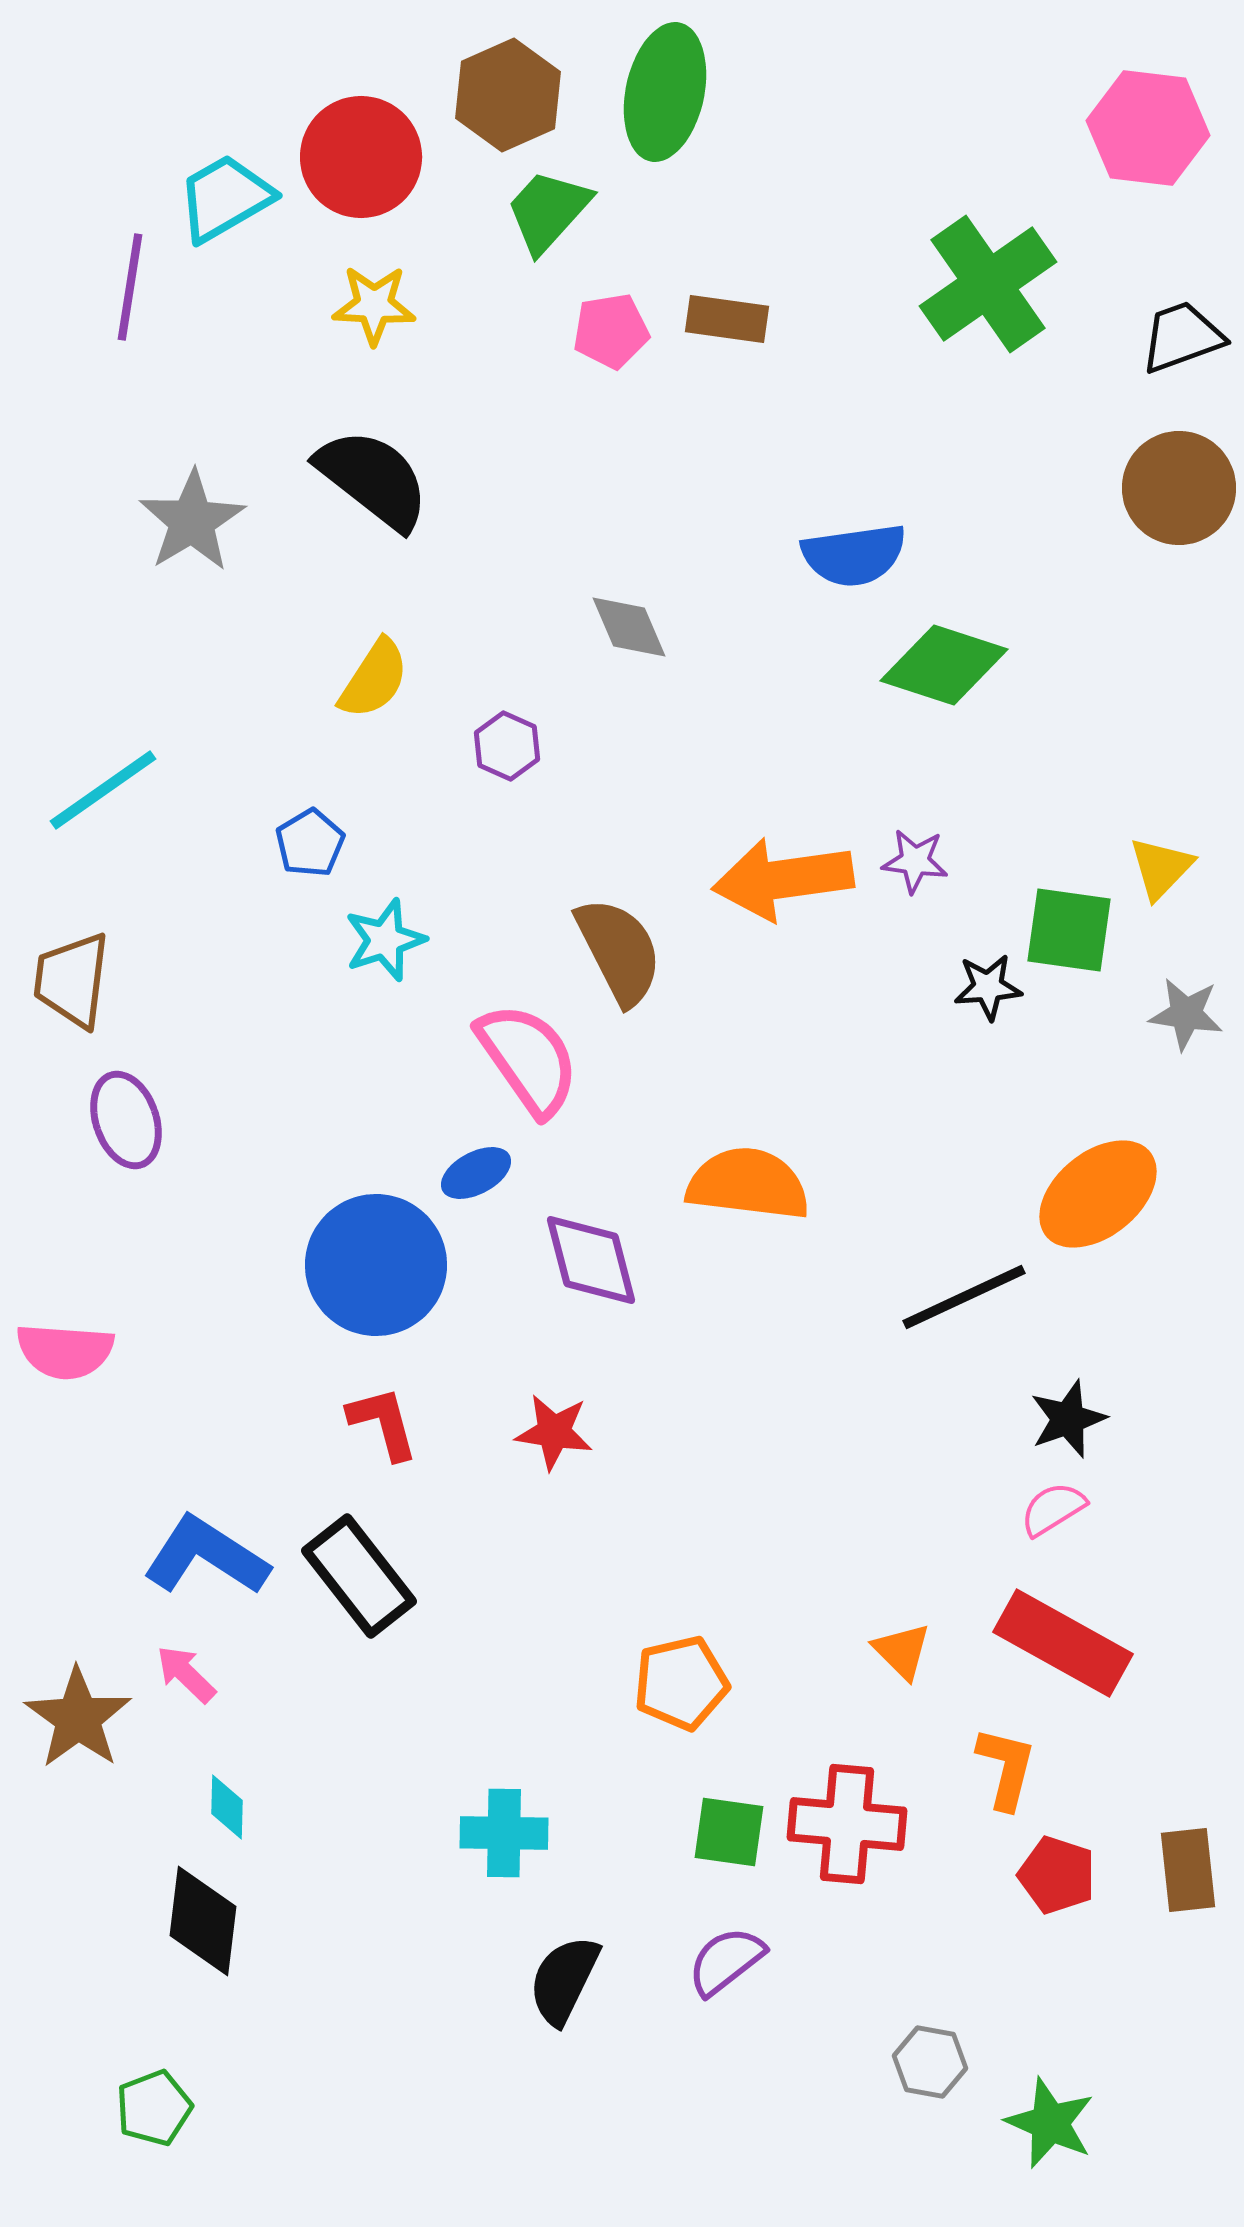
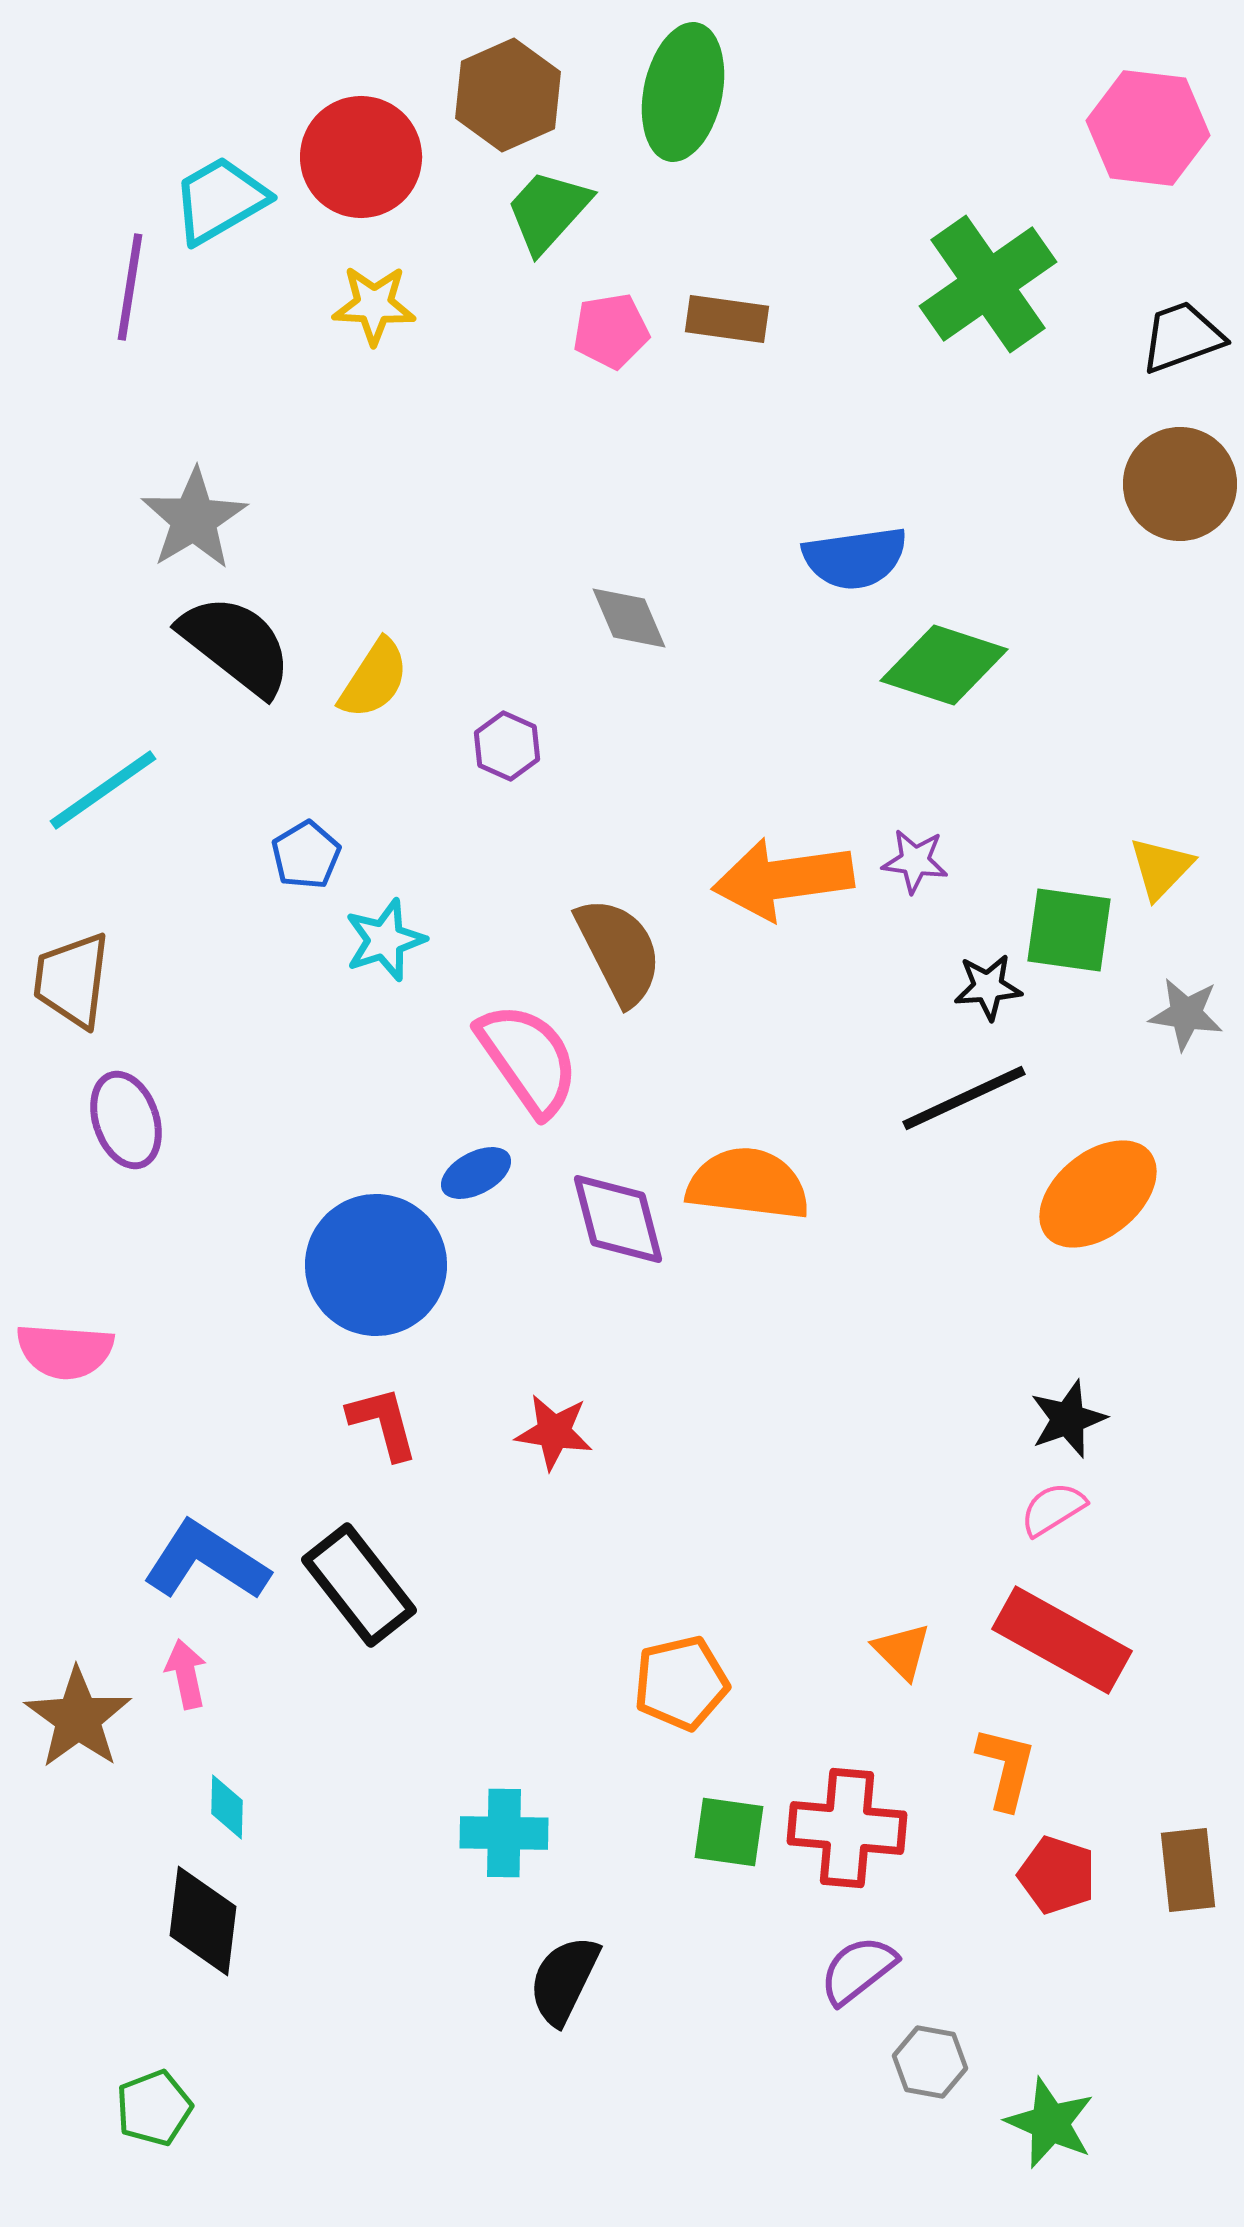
green ellipse at (665, 92): moved 18 px right
cyan trapezoid at (225, 198): moved 5 px left, 2 px down
black semicircle at (373, 479): moved 137 px left, 166 px down
brown circle at (1179, 488): moved 1 px right, 4 px up
gray star at (192, 521): moved 2 px right, 2 px up
blue semicircle at (854, 555): moved 1 px right, 3 px down
gray diamond at (629, 627): moved 9 px up
blue pentagon at (310, 843): moved 4 px left, 12 px down
purple diamond at (591, 1260): moved 27 px right, 41 px up
black line at (964, 1297): moved 199 px up
blue L-shape at (206, 1556): moved 5 px down
black rectangle at (359, 1576): moved 9 px down
red rectangle at (1063, 1643): moved 1 px left, 3 px up
pink arrow at (186, 1674): rotated 34 degrees clockwise
red cross at (847, 1824): moved 4 px down
purple semicircle at (726, 1961): moved 132 px right, 9 px down
